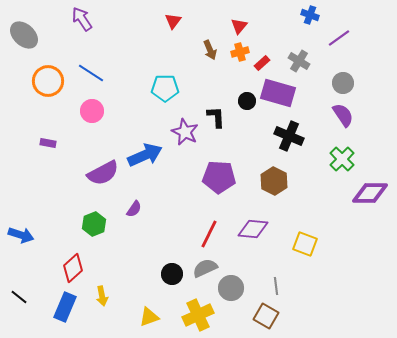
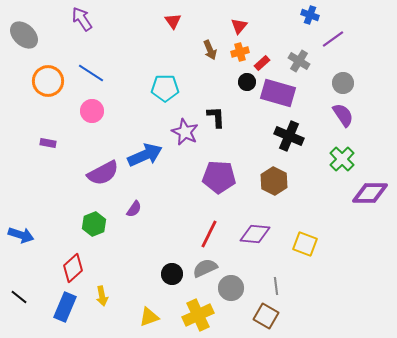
red triangle at (173, 21): rotated 12 degrees counterclockwise
purple line at (339, 38): moved 6 px left, 1 px down
black circle at (247, 101): moved 19 px up
purple diamond at (253, 229): moved 2 px right, 5 px down
